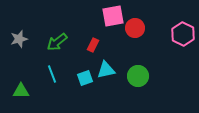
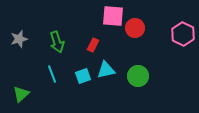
pink square: rotated 15 degrees clockwise
green arrow: rotated 70 degrees counterclockwise
cyan square: moved 2 px left, 2 px up
green triangle: moved 3 px down; rotated 42 degrees counterclockwise
